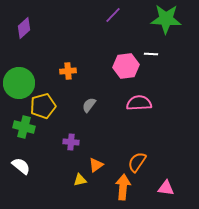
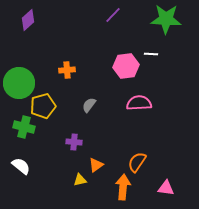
purple diamond: moved 4 px right, 8 px up
orange cross: moved 1 px left, 1 px up
purple cross: moved 3 px right
